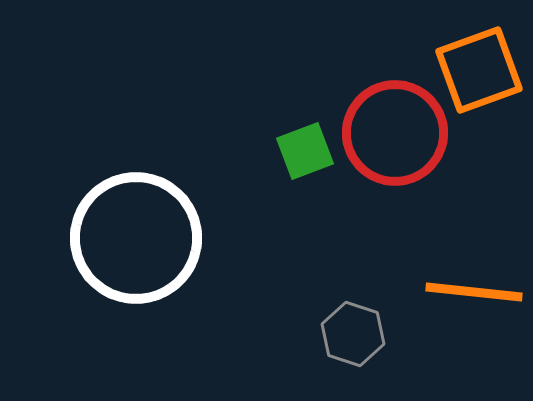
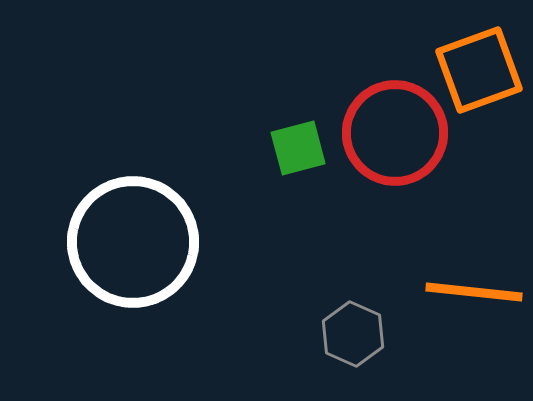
green square: moved 7 px left, 3 px up; rotated 6 degrees clockwise
white circle: moved 3 px left, 4 px down
gray hexagon: rotated 6 degrees clockwise
